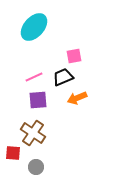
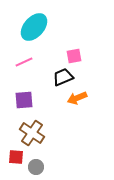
pink line: moved 10 px left, 15 px up
purple square: moved 14 px left
brown cross: moved 1 px left
red square: moved 3 px right, 4 px down
